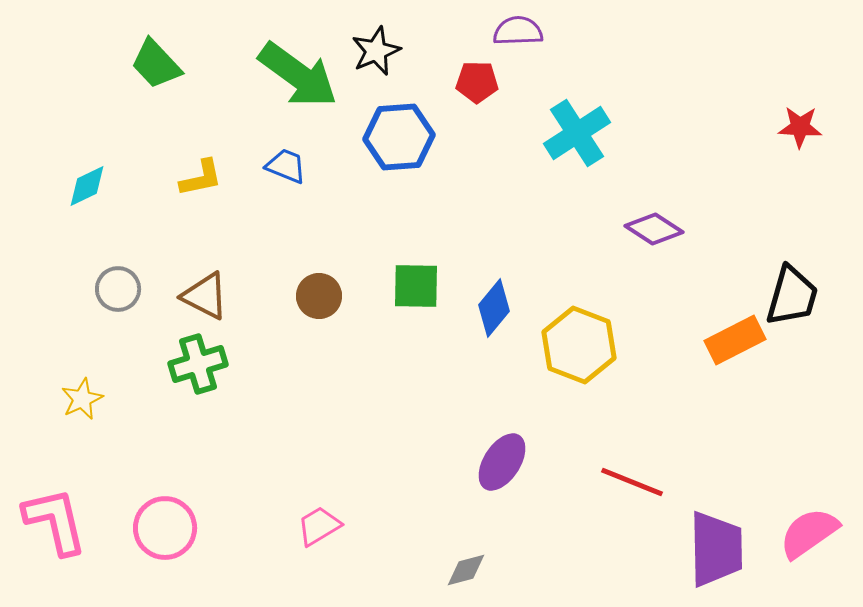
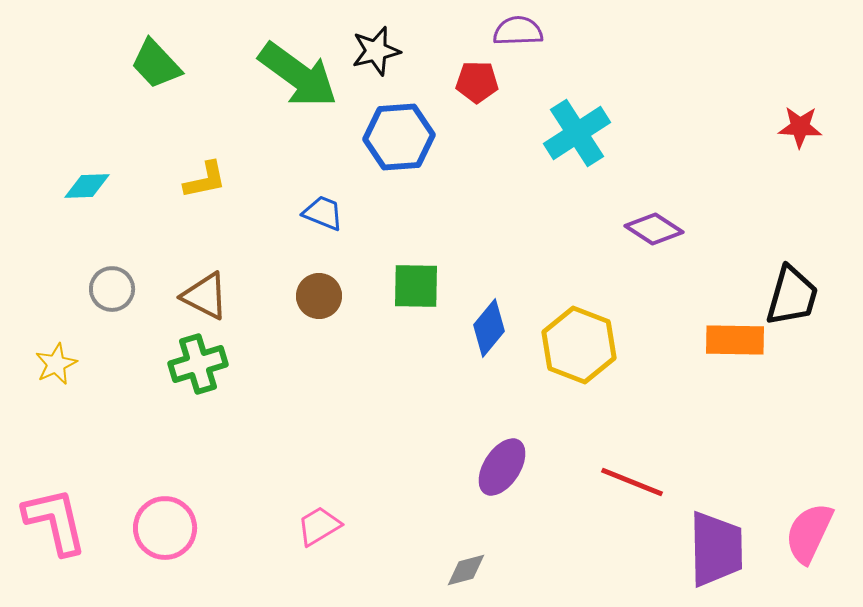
black star: rotated 9 degrees clockwise
blue trapezoid: moved 37 px right, 47 px down
yellow L-shape: moved 4 px right, 2 px down
cyan diamond: rotated 24 degrees clockwise
gray circle: moved 6 px left
blue diamond: moved 5 px left, 20 px down
orange rectangle: rotated 28 degrees clockwise
yellow star: moved 26 px left, 35 px up
purple ellipse: moved 5 px down
pink semicircle: rotated 30 degrees counterclockwise
